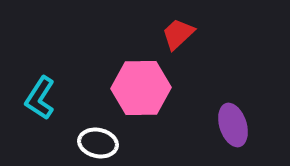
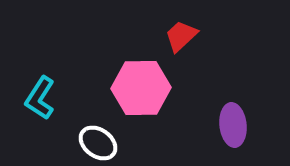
red trapezoid: moved 3 px right, 2 px down
purple ellipse: rotated 12 degrees clockwise
white ellipse: rotated 24 degrees clockwise
